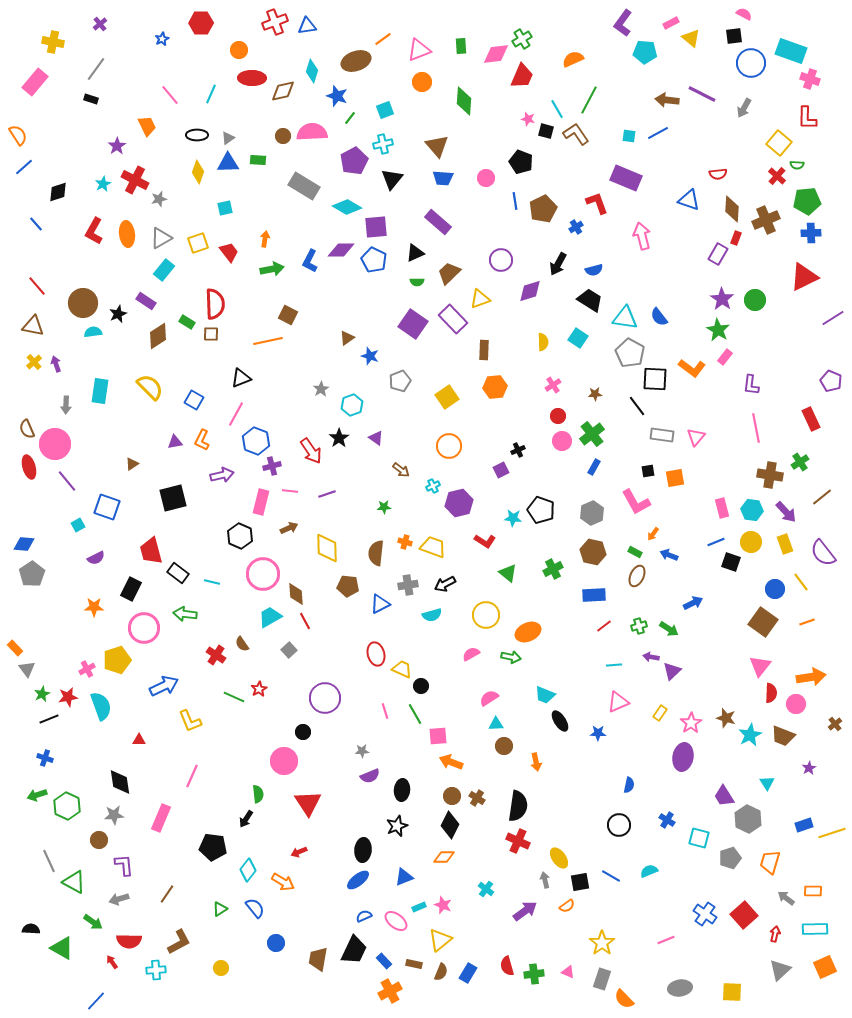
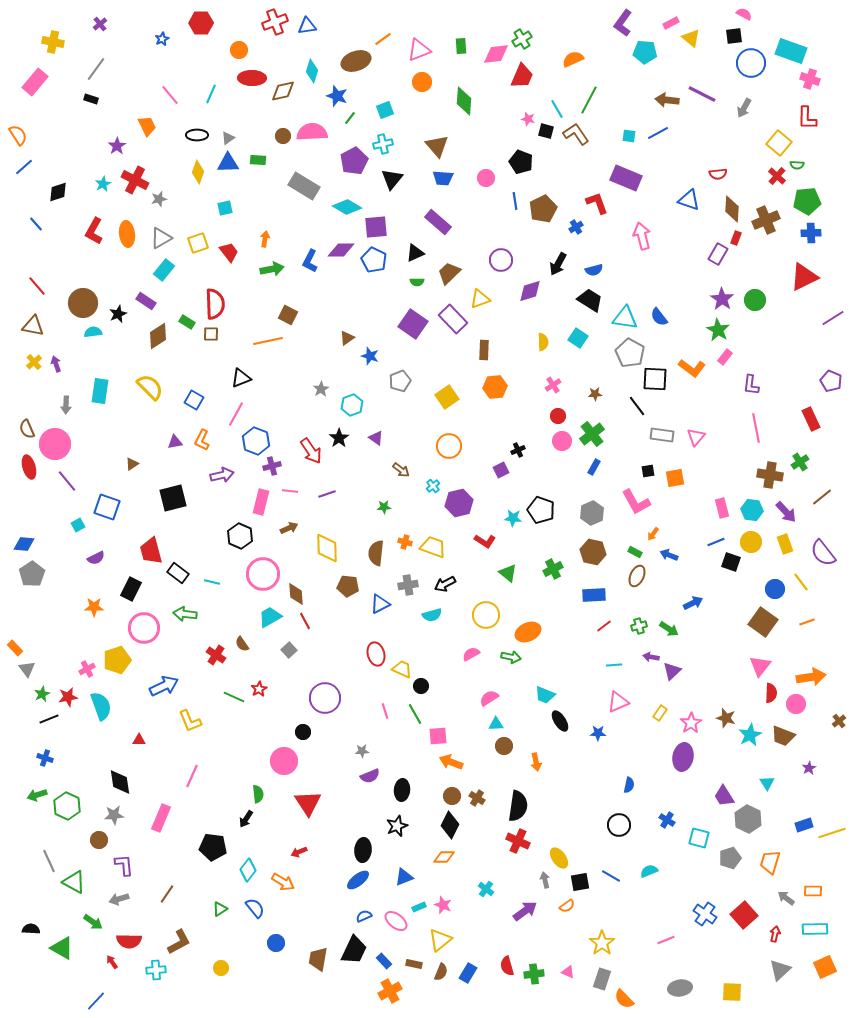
cyan cross at (433, 486): rotated 16 degrees counterclockwise
brown cross at (835, 724): moved 4 px right, 3 px up
